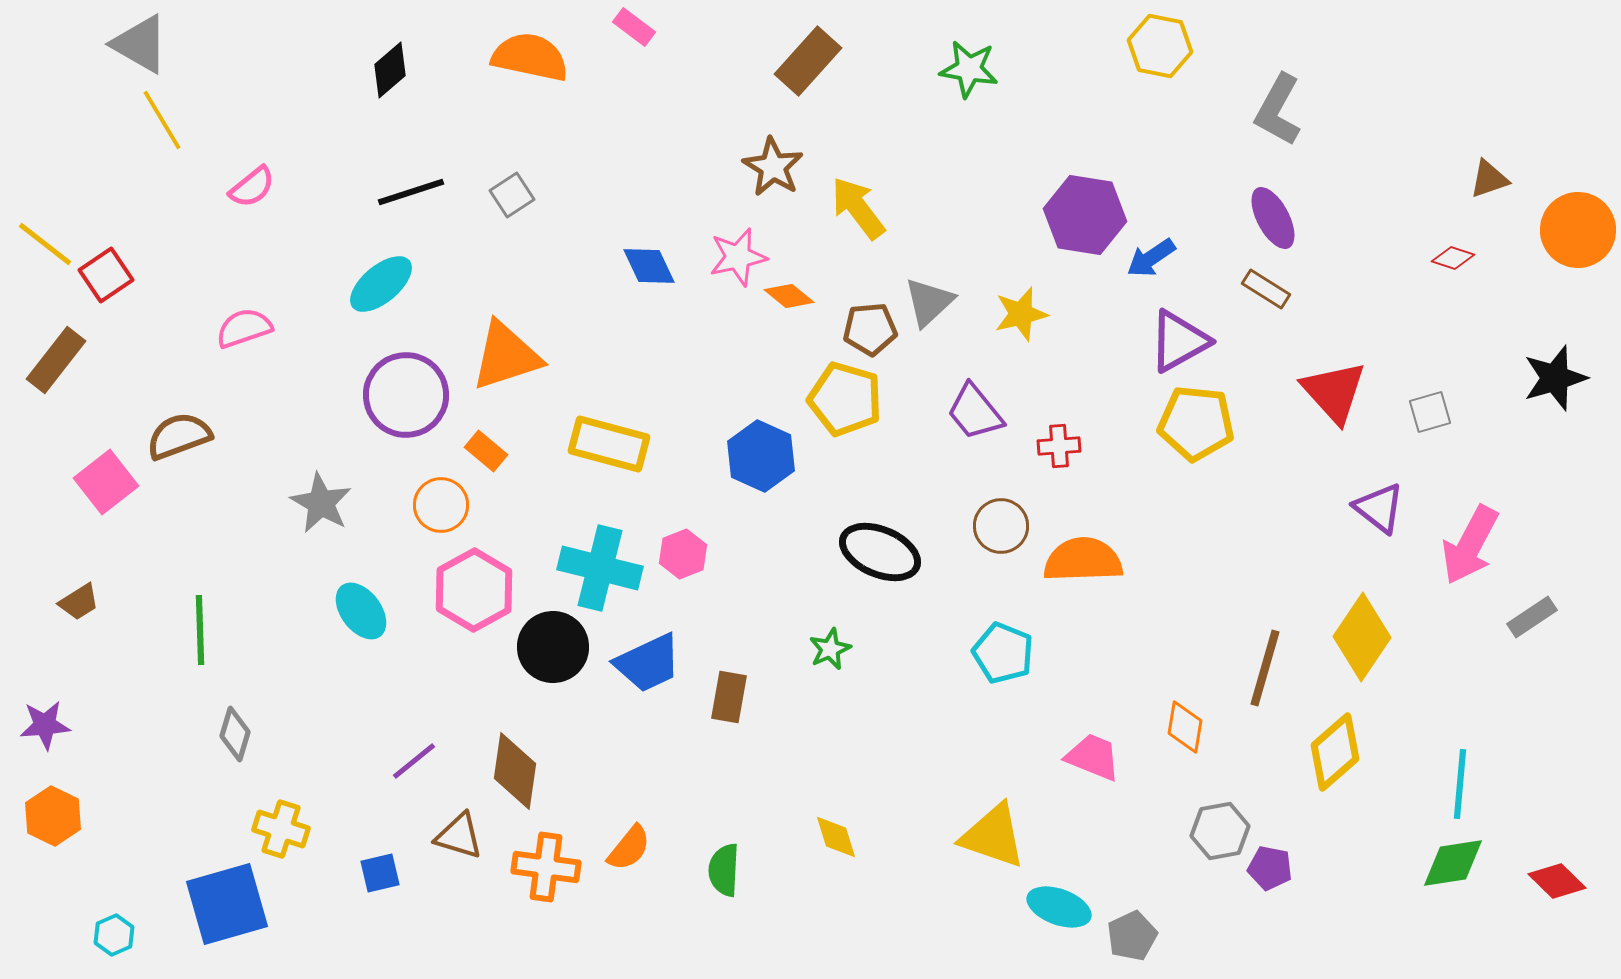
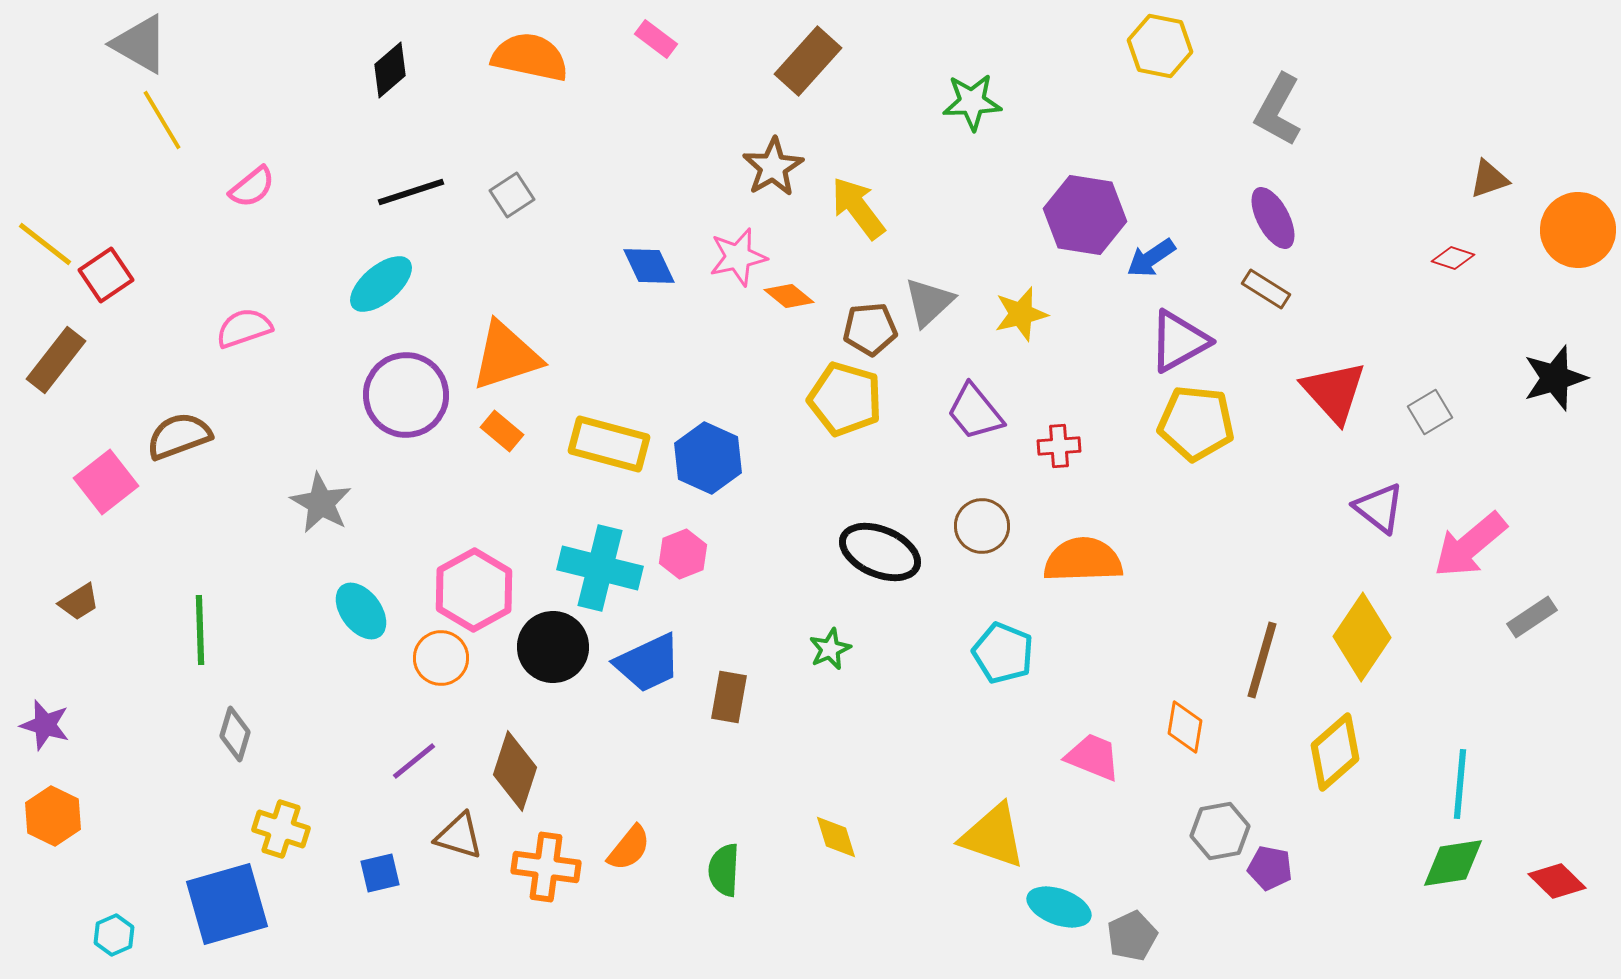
pink rectangle at (634, 27): moved 22 px right, 12 px down
green star at (969, 69): moved 3 px right, 33 px down; rotated 12 degrees counterclockwise
brown star at (773, 167): rotated 10 degrees clockwise
gray square at (1430, 412): rotated 15 degrees counterclockwise
orange rectangle at (486, 451): moved 16 px right, 20 px up
blue hexagon at (761, 456): moved 53 px left, 2 px down
orange circle at (441, 505): moved 153 px down
brown circle at (1001, 526): moved 19 px left
pink arrow at (1470, 545): rotated 22 degrees clockwise
brown line at (1265, 668): moved 3 px left, 8 px up
purple star at (45, 725): rotated 21 degrees clockwise
brown diamond at (515, 771): rotated 10 degrees clockwise
